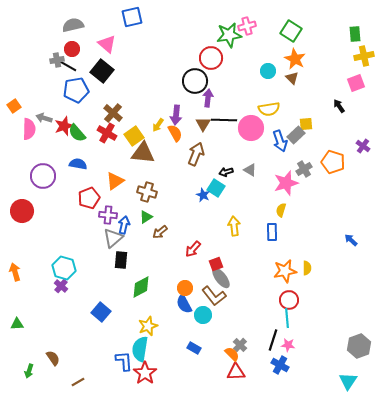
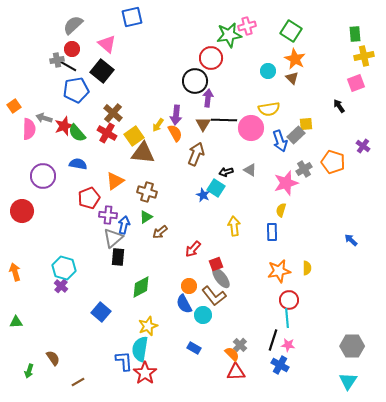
gray semicircle at (73, 25): rotated 30 degrees counterclockwise
black rectangle at (121, 260): moved 3 px left, 3 px up
orange star at (285, 271): moved 6 px left
orange circle at (185, 288): moved 4 px right, 2 px up
green triangle at (17, 324): moved 1 px left, 2 px up
gray hexagon at (359, 346): moved 7 px left; rotated 20 degrees clockwise
